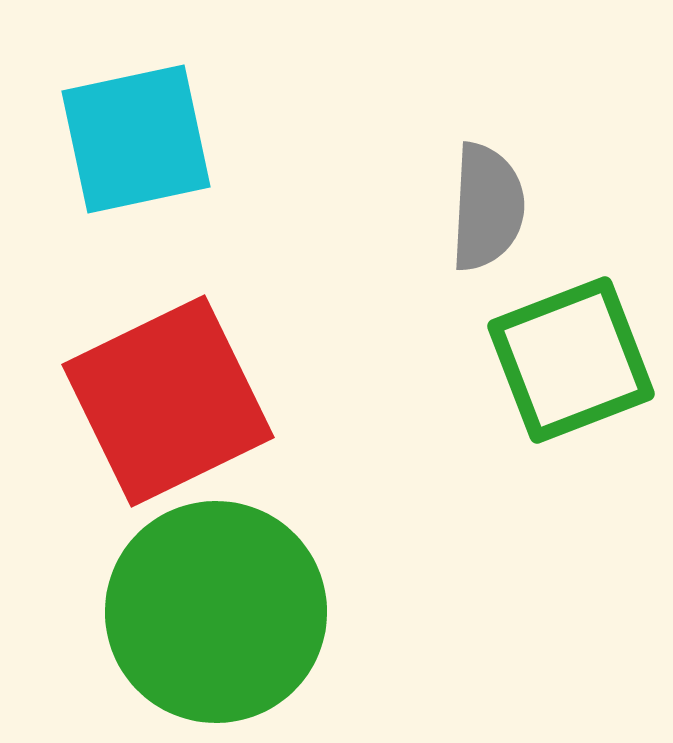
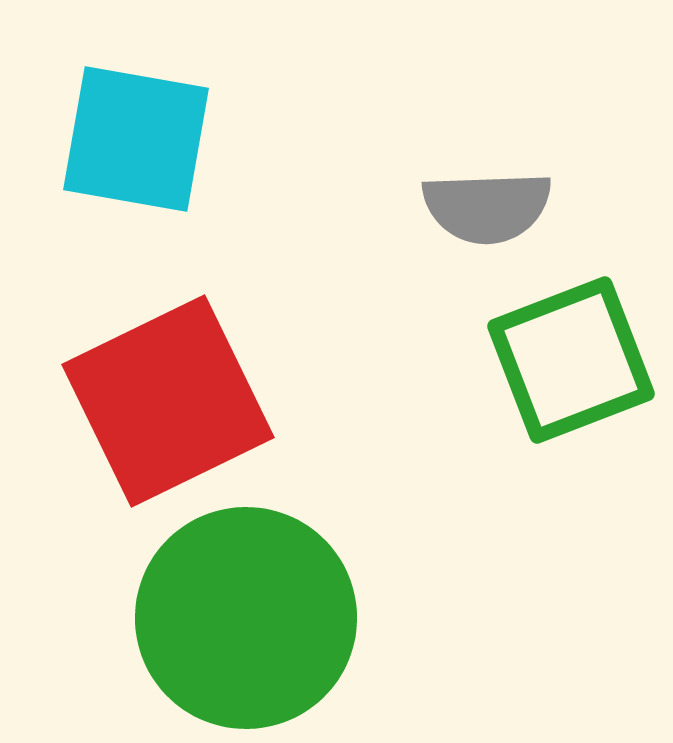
cyan square: rotated 22 degrees clockwise
gray semicircle: rotated 85 degrees clockwise
green circle: moved 30 px right, 6 px down
